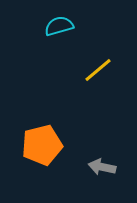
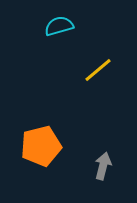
orange pentagon: moved 1 px left, 1 px down
gray arrow: moved 1 px right, 1 px up; rotated 92 degrees clockwise
